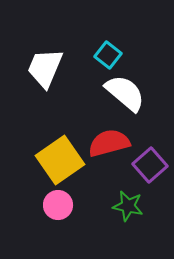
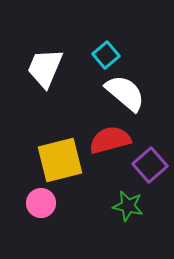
cyan square: moved 2 px left; rotated 12 degrees clockwise
red semicircle: moved 1 px right, 3 px up
yellow square: rotated 21 degrees clockwise
pink circle: moved 17 px left, 2 px up
